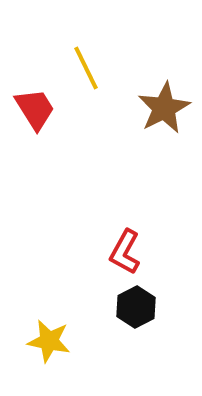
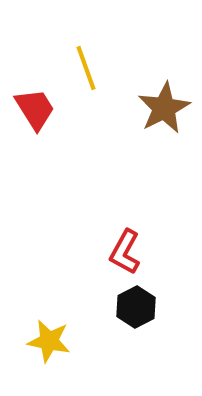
yellow line: rotated 6 degrees clockwise
